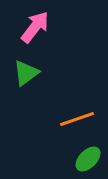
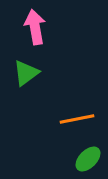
pink arrow: rotated 48 degrees counterclockwise
orange line: rotated 8 degrees clockwise
